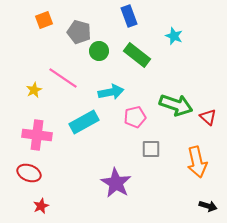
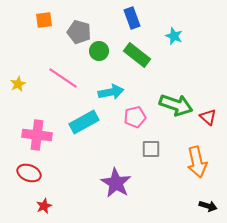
blue rectangle: moved 3 px right, 2 px down
orange square: rotated 12 degrees clockwise
yellow star: moved 16 px left, 6 px up
red star: moved 3 px right
